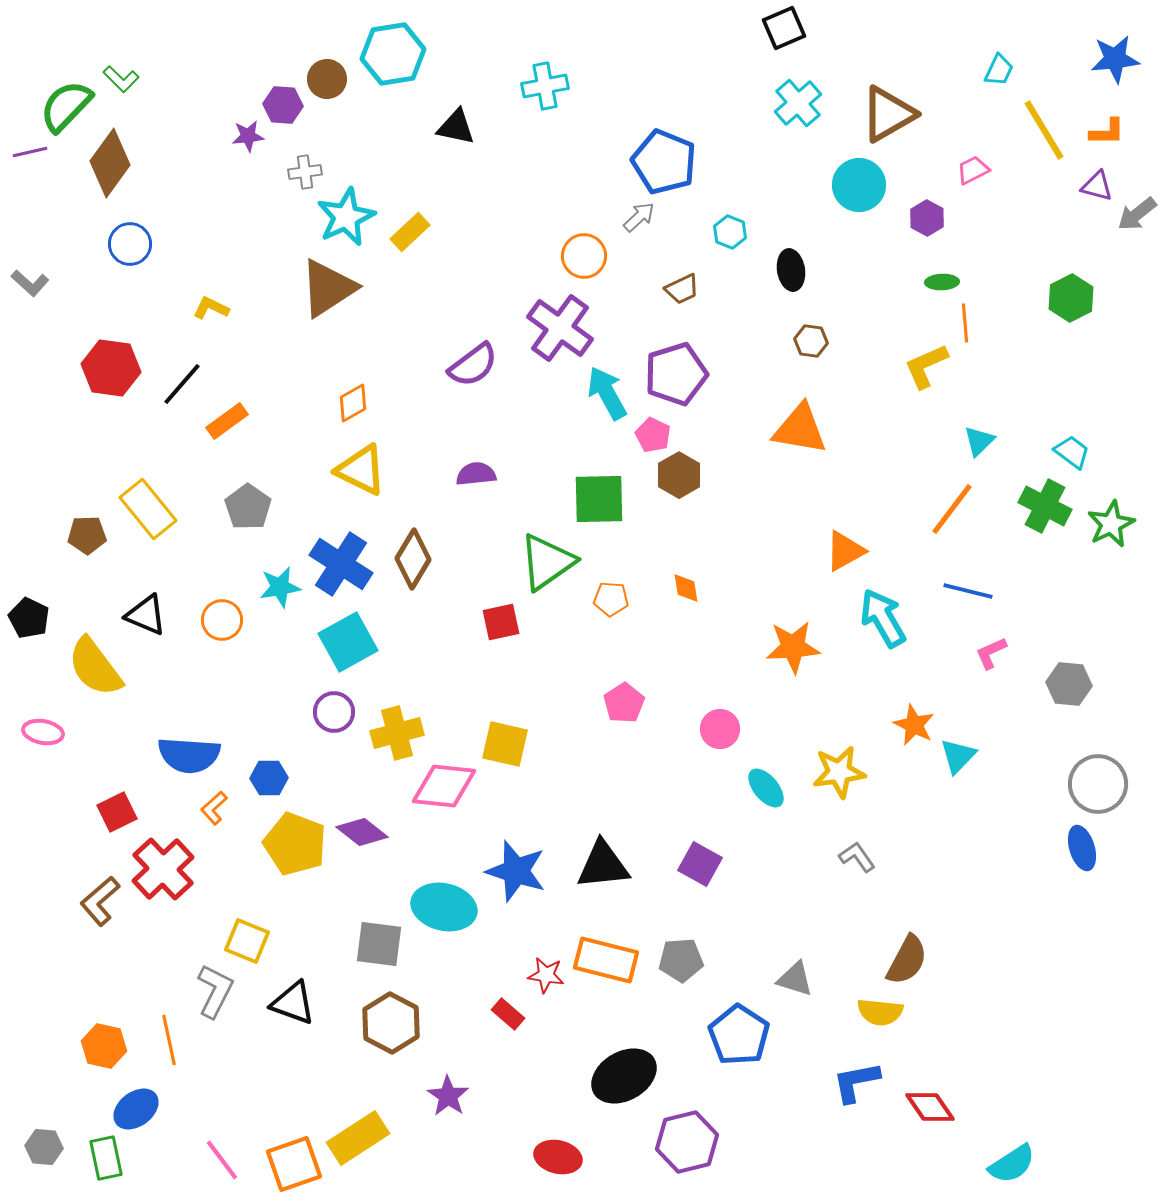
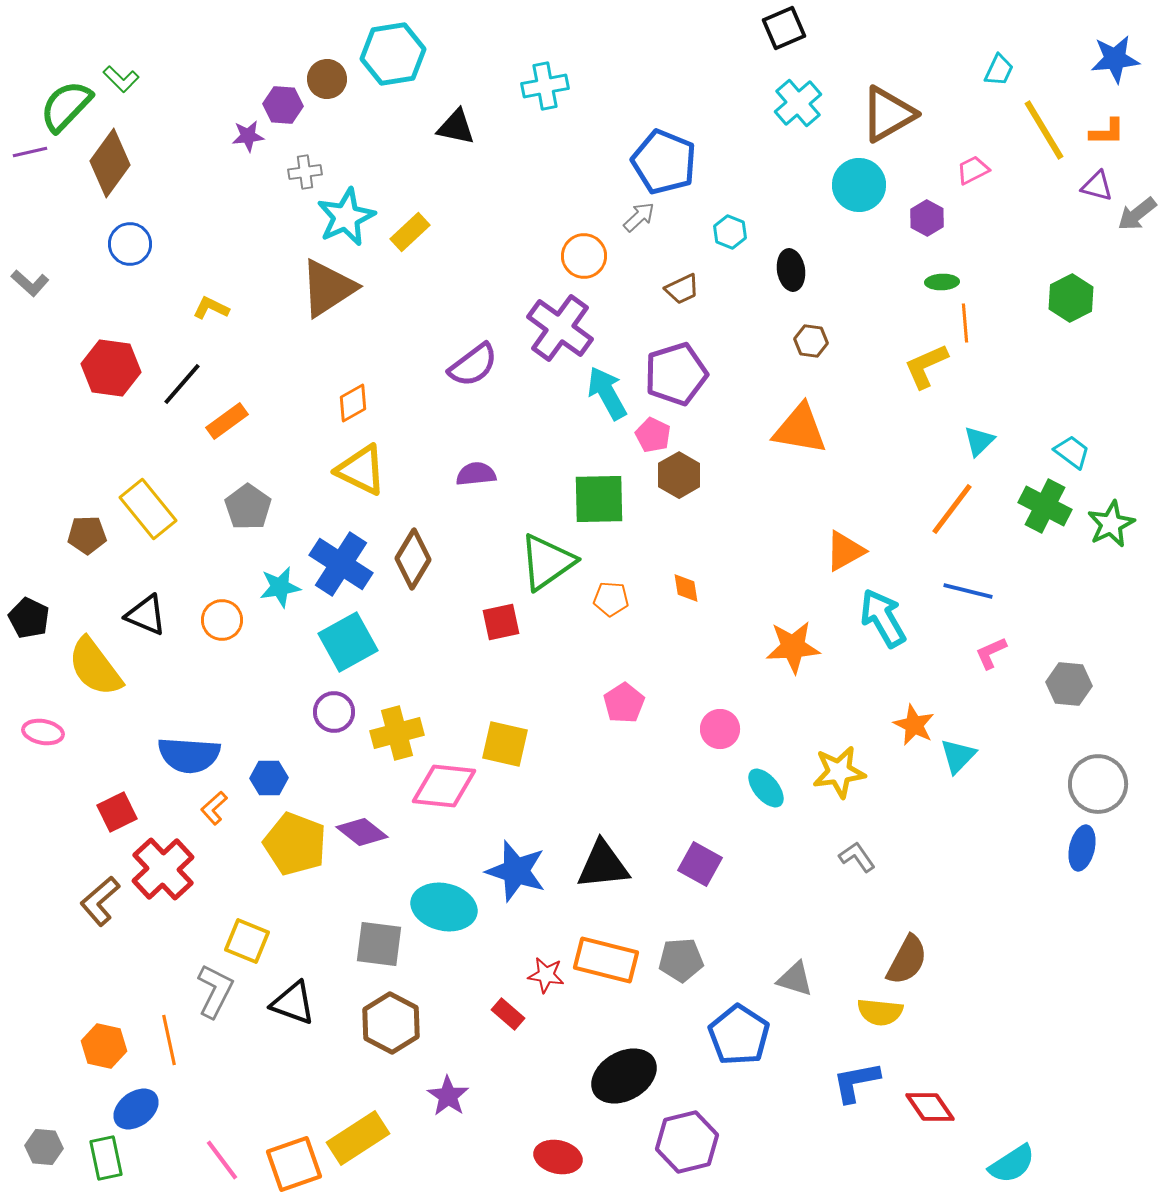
blue ellipse at (1082, 848): rotated 30 degrees clockwise
